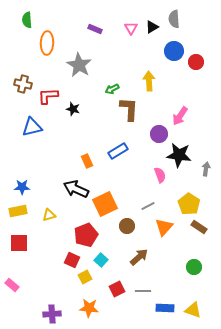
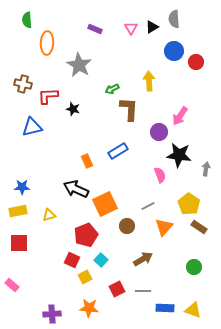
purple circle at (159, 134): moved 2 px up
brown arrow at (139, 257): moved 4 px right, 2 px down; rotated 12 degrees clockwise
